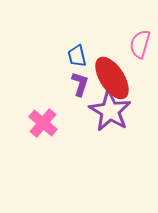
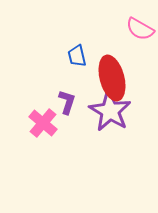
pink semicircle: moved 15 px up; rotated 76 degrees counterclockwise
red ellipse: rotated 18 degrees clockwise
purple L-shape: moved 13 px left, 18 px down
